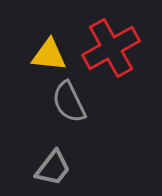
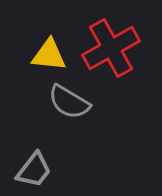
gray semicircle: rotated 33 degrees counterclockwise
gray trapezoid: moved 19 px left, 2 px down
